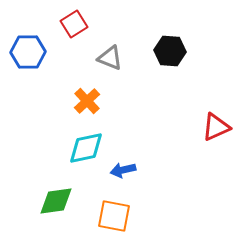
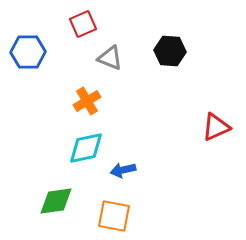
red square: moved 9 px right; rotated 8 degrees clockwise
orange cross: rotated 12 degrees clockwise
